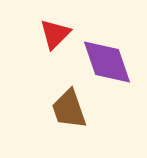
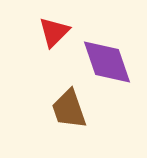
red triangle: moved 1 px left, 2 px up
